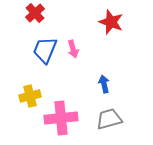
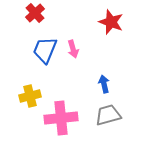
gray trapezoid: moved 1 px left, 4 px up
